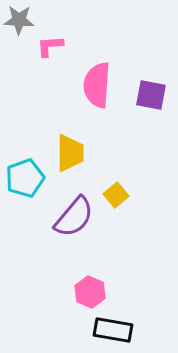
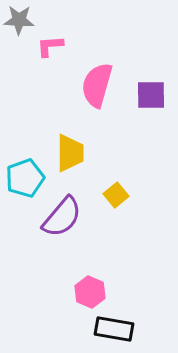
pink semicircle: rotated 12 degrees clockwise
purple square: rotated 12 degrees counterclockwise
purple semicircle: moved 12 px left
black rectangle: moved 1 px right, 1 px up
